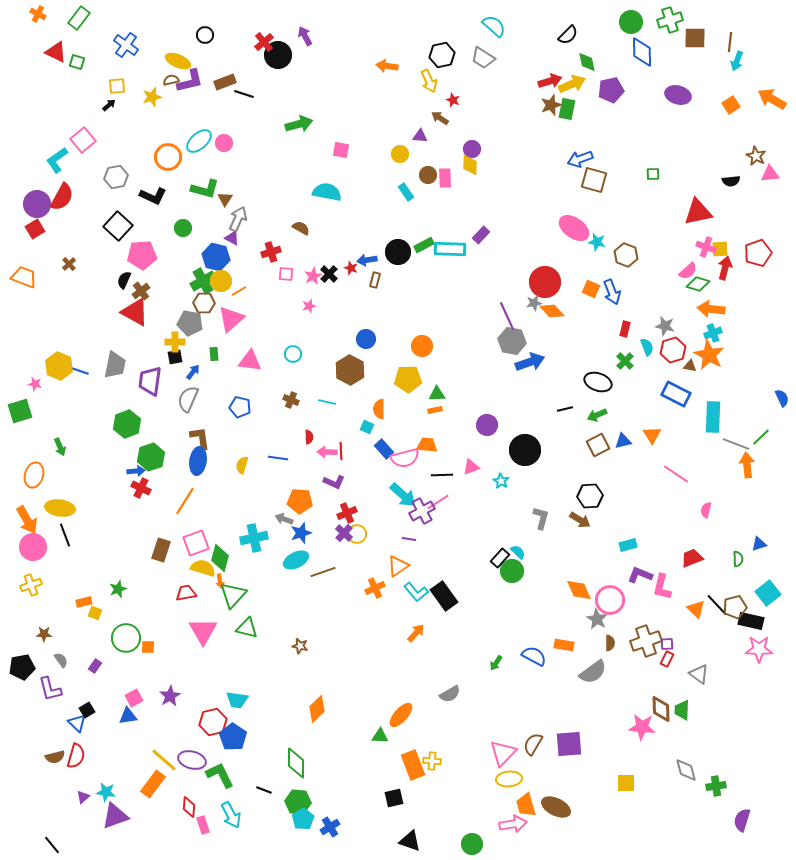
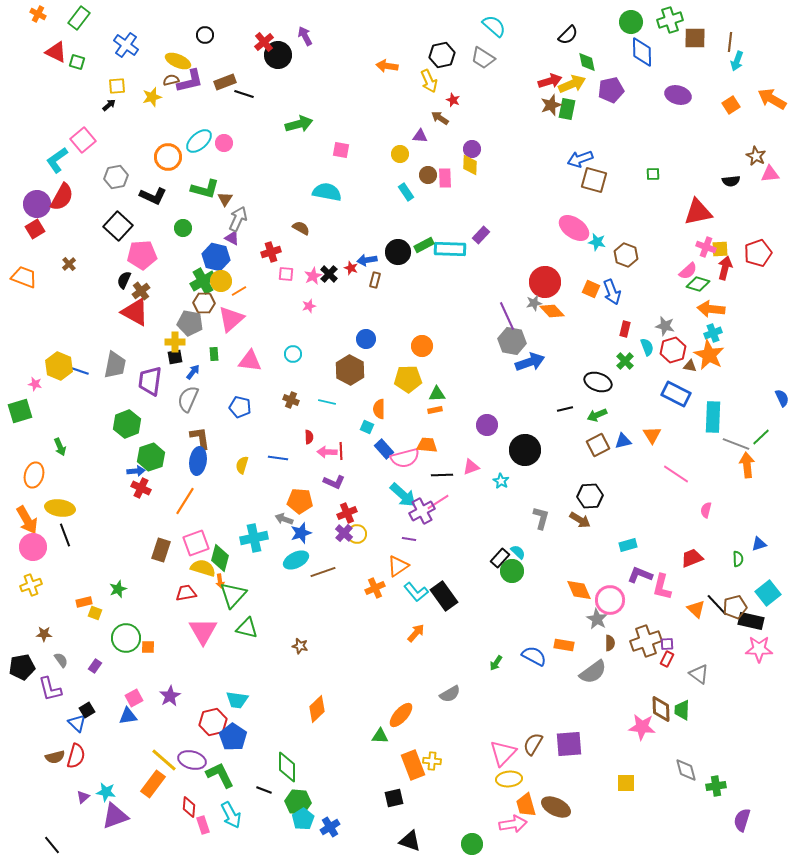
green diamond at (296, 763): moved 9 px left, 4 px down
